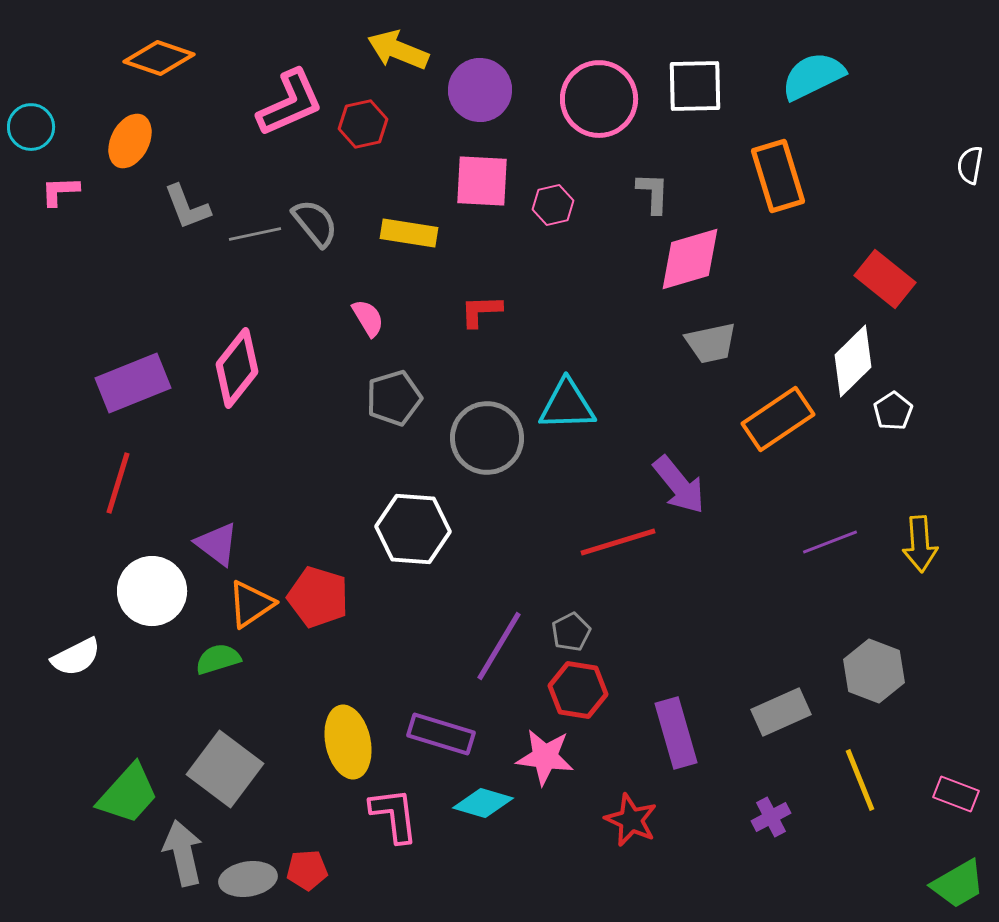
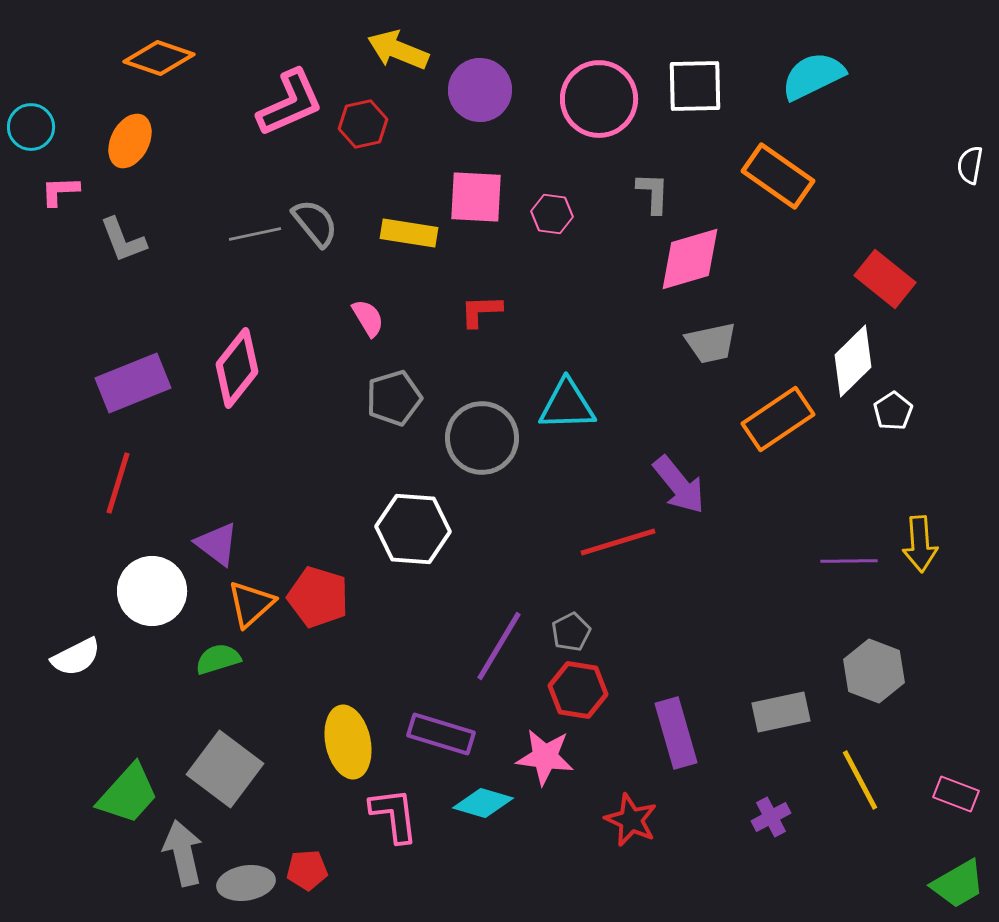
orange rectangle at (778, 176): rotated 38 degrees counterclockwise
pink square at (482, 181): moved 6 px left, 16 px down
pink hexagon at (553, 205): moved 1 px left, 9 px down; rotated 21 degrees clockwise
gray L-shape at (187, 207): moved 64 px left, 33 px down
gray circle at (487, 438): moved 5 px left
purple line at (830, 542): moved 19 px right, 19 px down; rotated 20 degrees clockwise
orange triangle at (251, 604): rotated 8 degrees counterclockwise
gray rectangle at (781, 712): rotated 12 degrees clockwise
yellow line at (860, 780): rotated 6 degrees counterclockwise
gray ellipse at (248, 879): moved 2 px left, 4 px down
